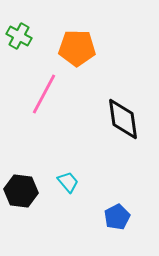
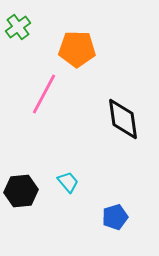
green cross: moved 1 px left, 9 px up; rotated 25 degrees clockwise
orange pentagon: moved 1 px down
black hexagon: rotated 12 degrees counterclockwise
blue pentagon: moved 2 px left; rotated 10 degrees clockwise
